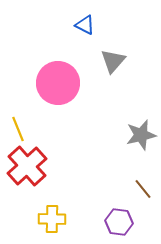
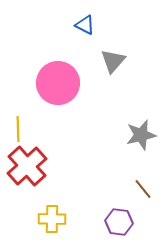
yellow line: rotated 20 degrees clockwise
